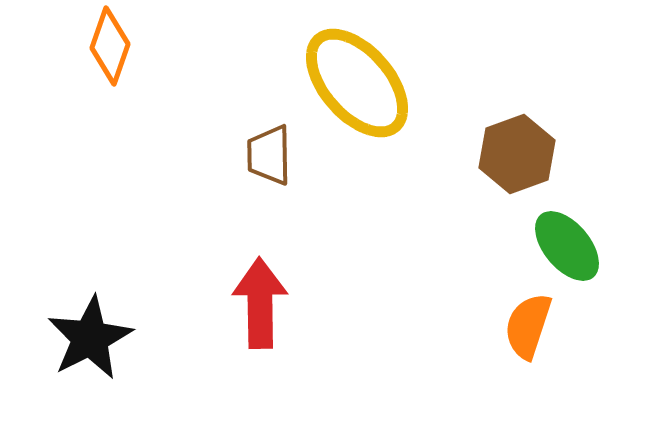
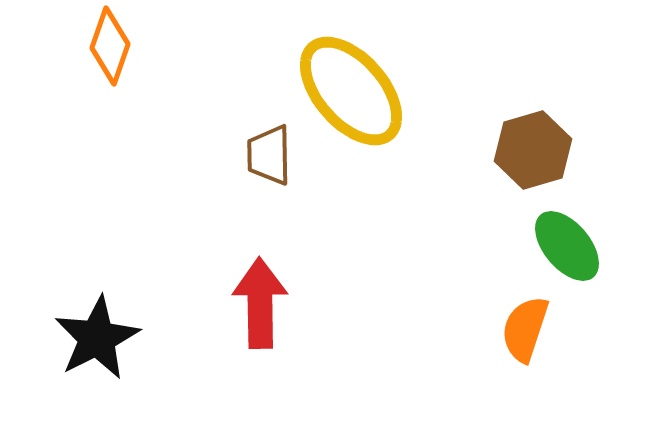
yellow ellipse: moved 6 px left, 8 px down
brown hexagon: moved 16 px right, 4 px up; rotated 4 degrees clockwise
orange semicircle: moved 3 px left, 3 px down
black star: moved 7 px right
